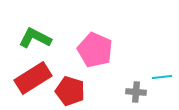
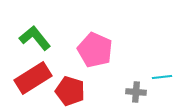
green L-shape: rotated 24 degrees clockwise
